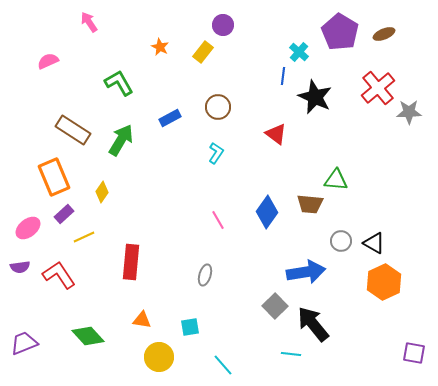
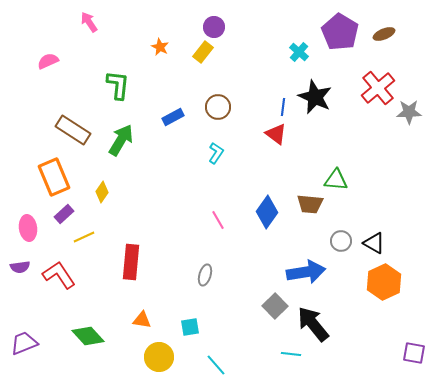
purple circle at (223, 25): moved 9 px left, 2 px down
blue line at (283, 76): moved 31 px down
green L-shape at (119, 83): moved 1 px left, 2 px down; rotated 36 degrees clockwise
blue rectangle at (170, 118): moved 3 px right, 1 px up
pink ellipse at (28, 228): rotated 60 degrees counterclockwise
cyan line at (223, 365): moved 7 px left
